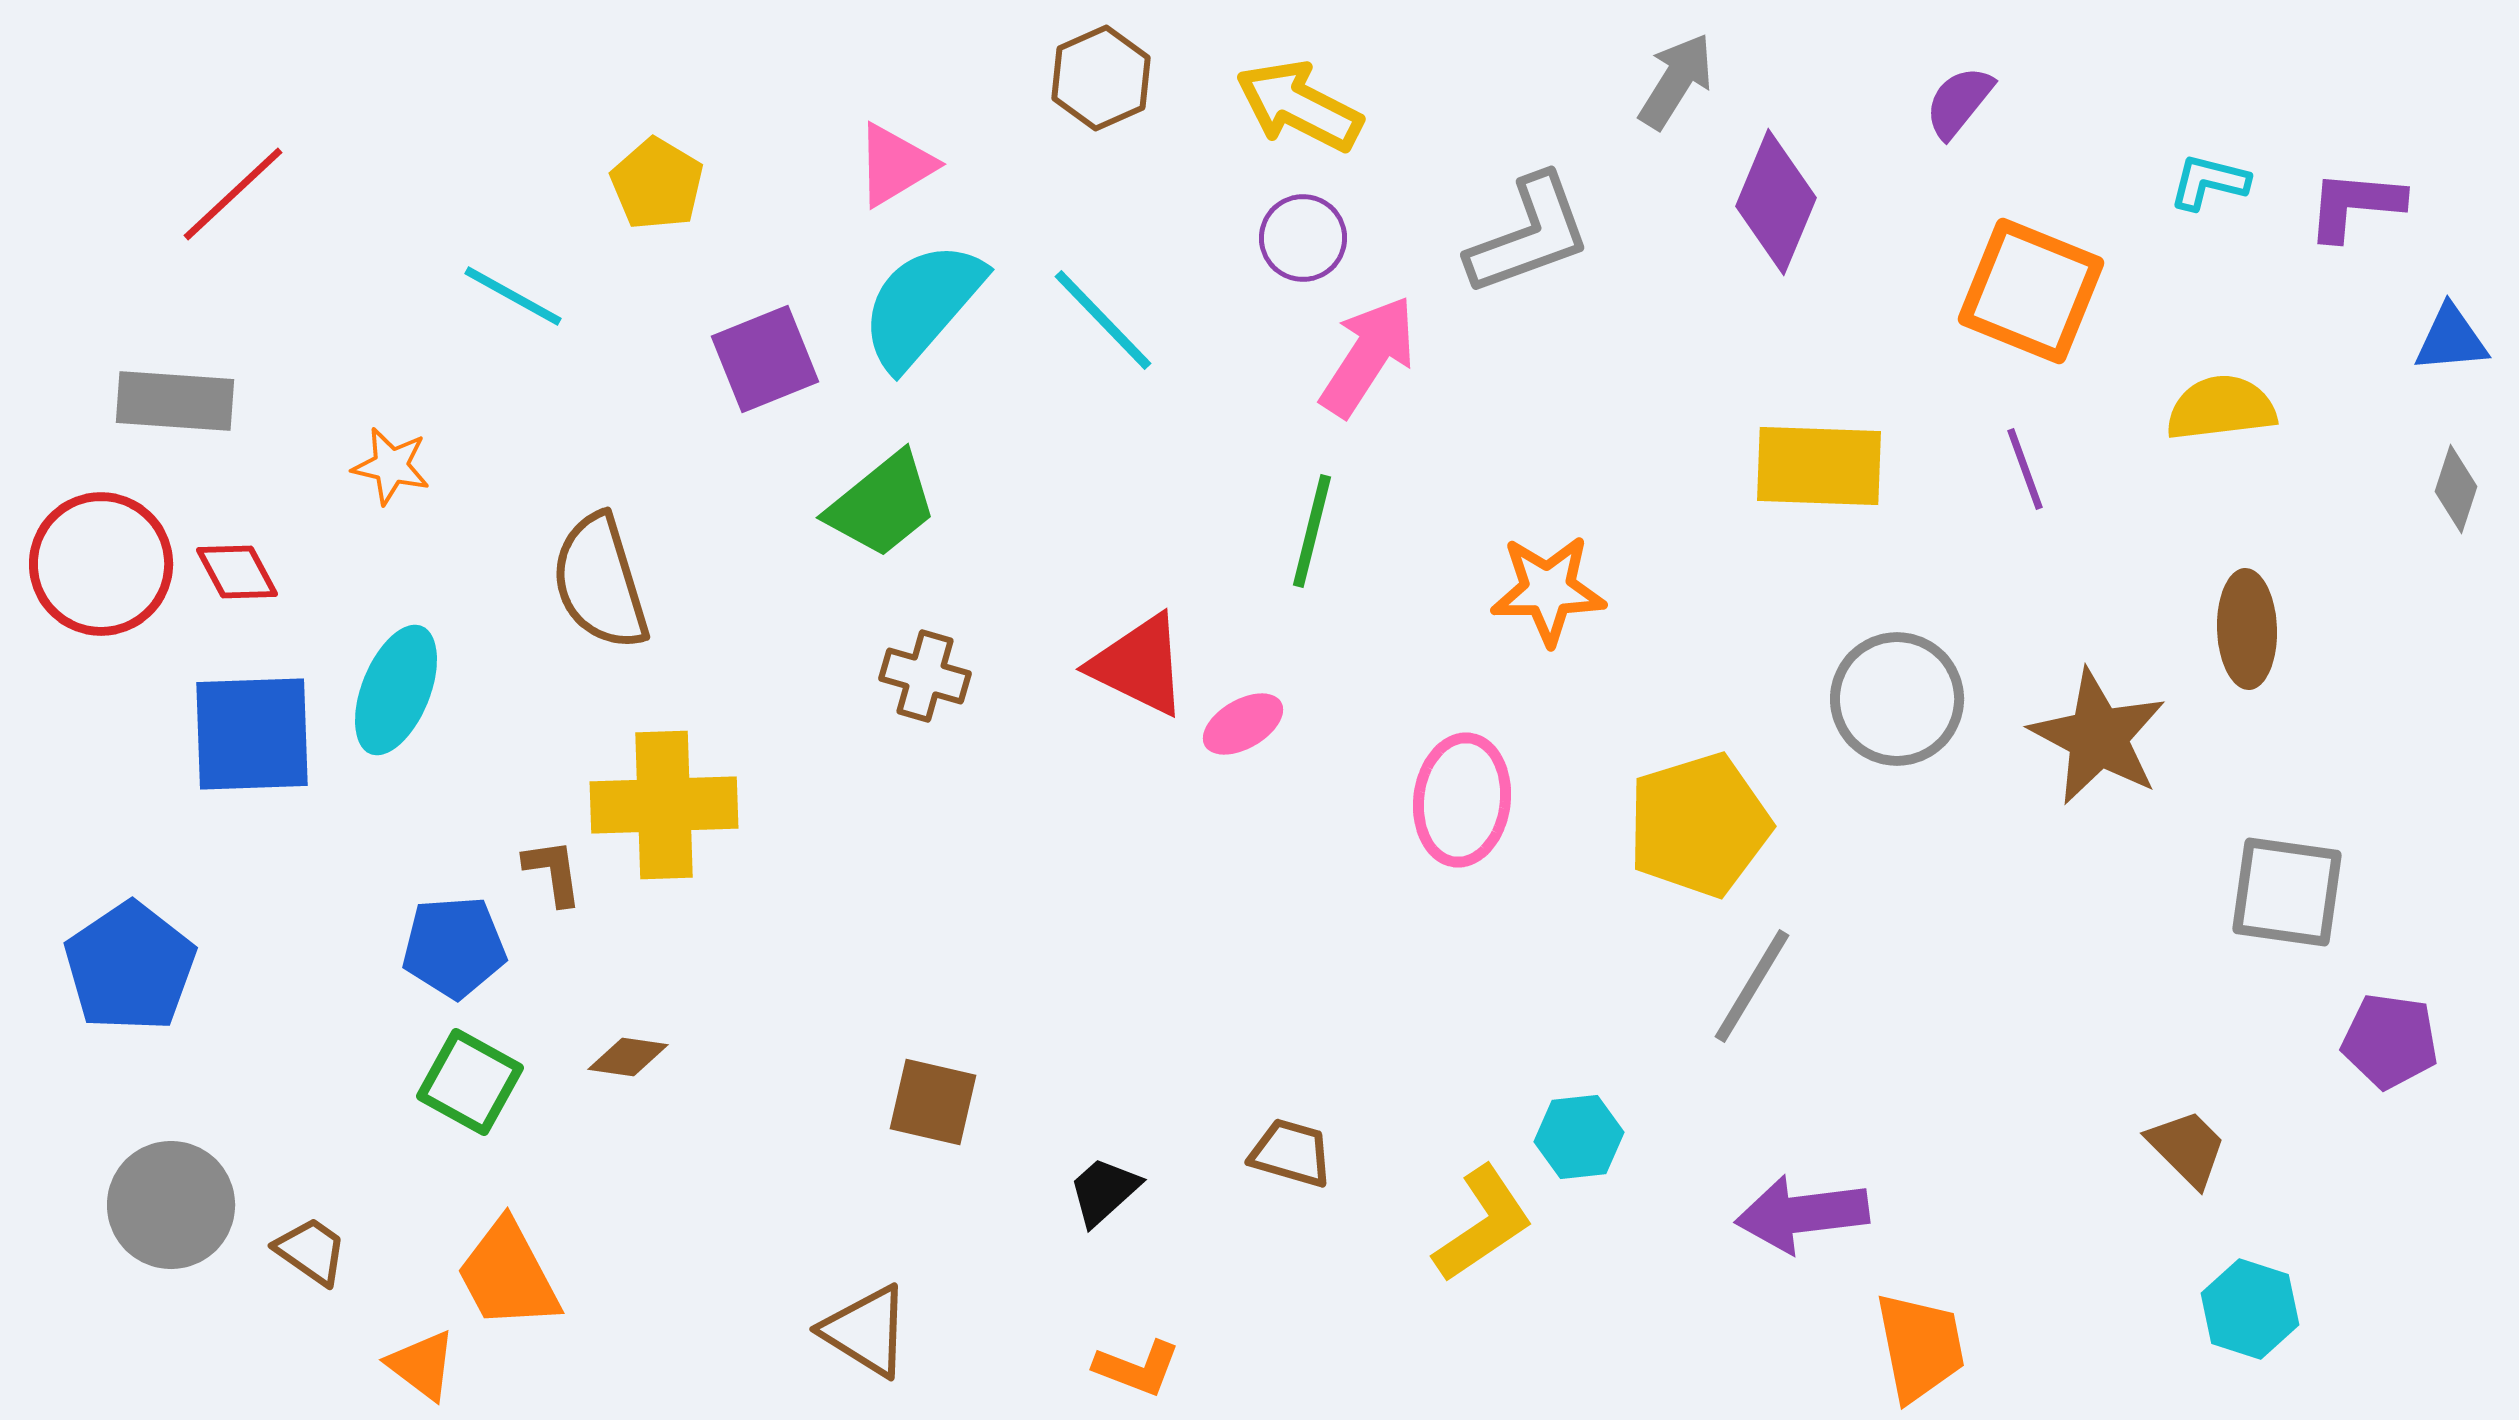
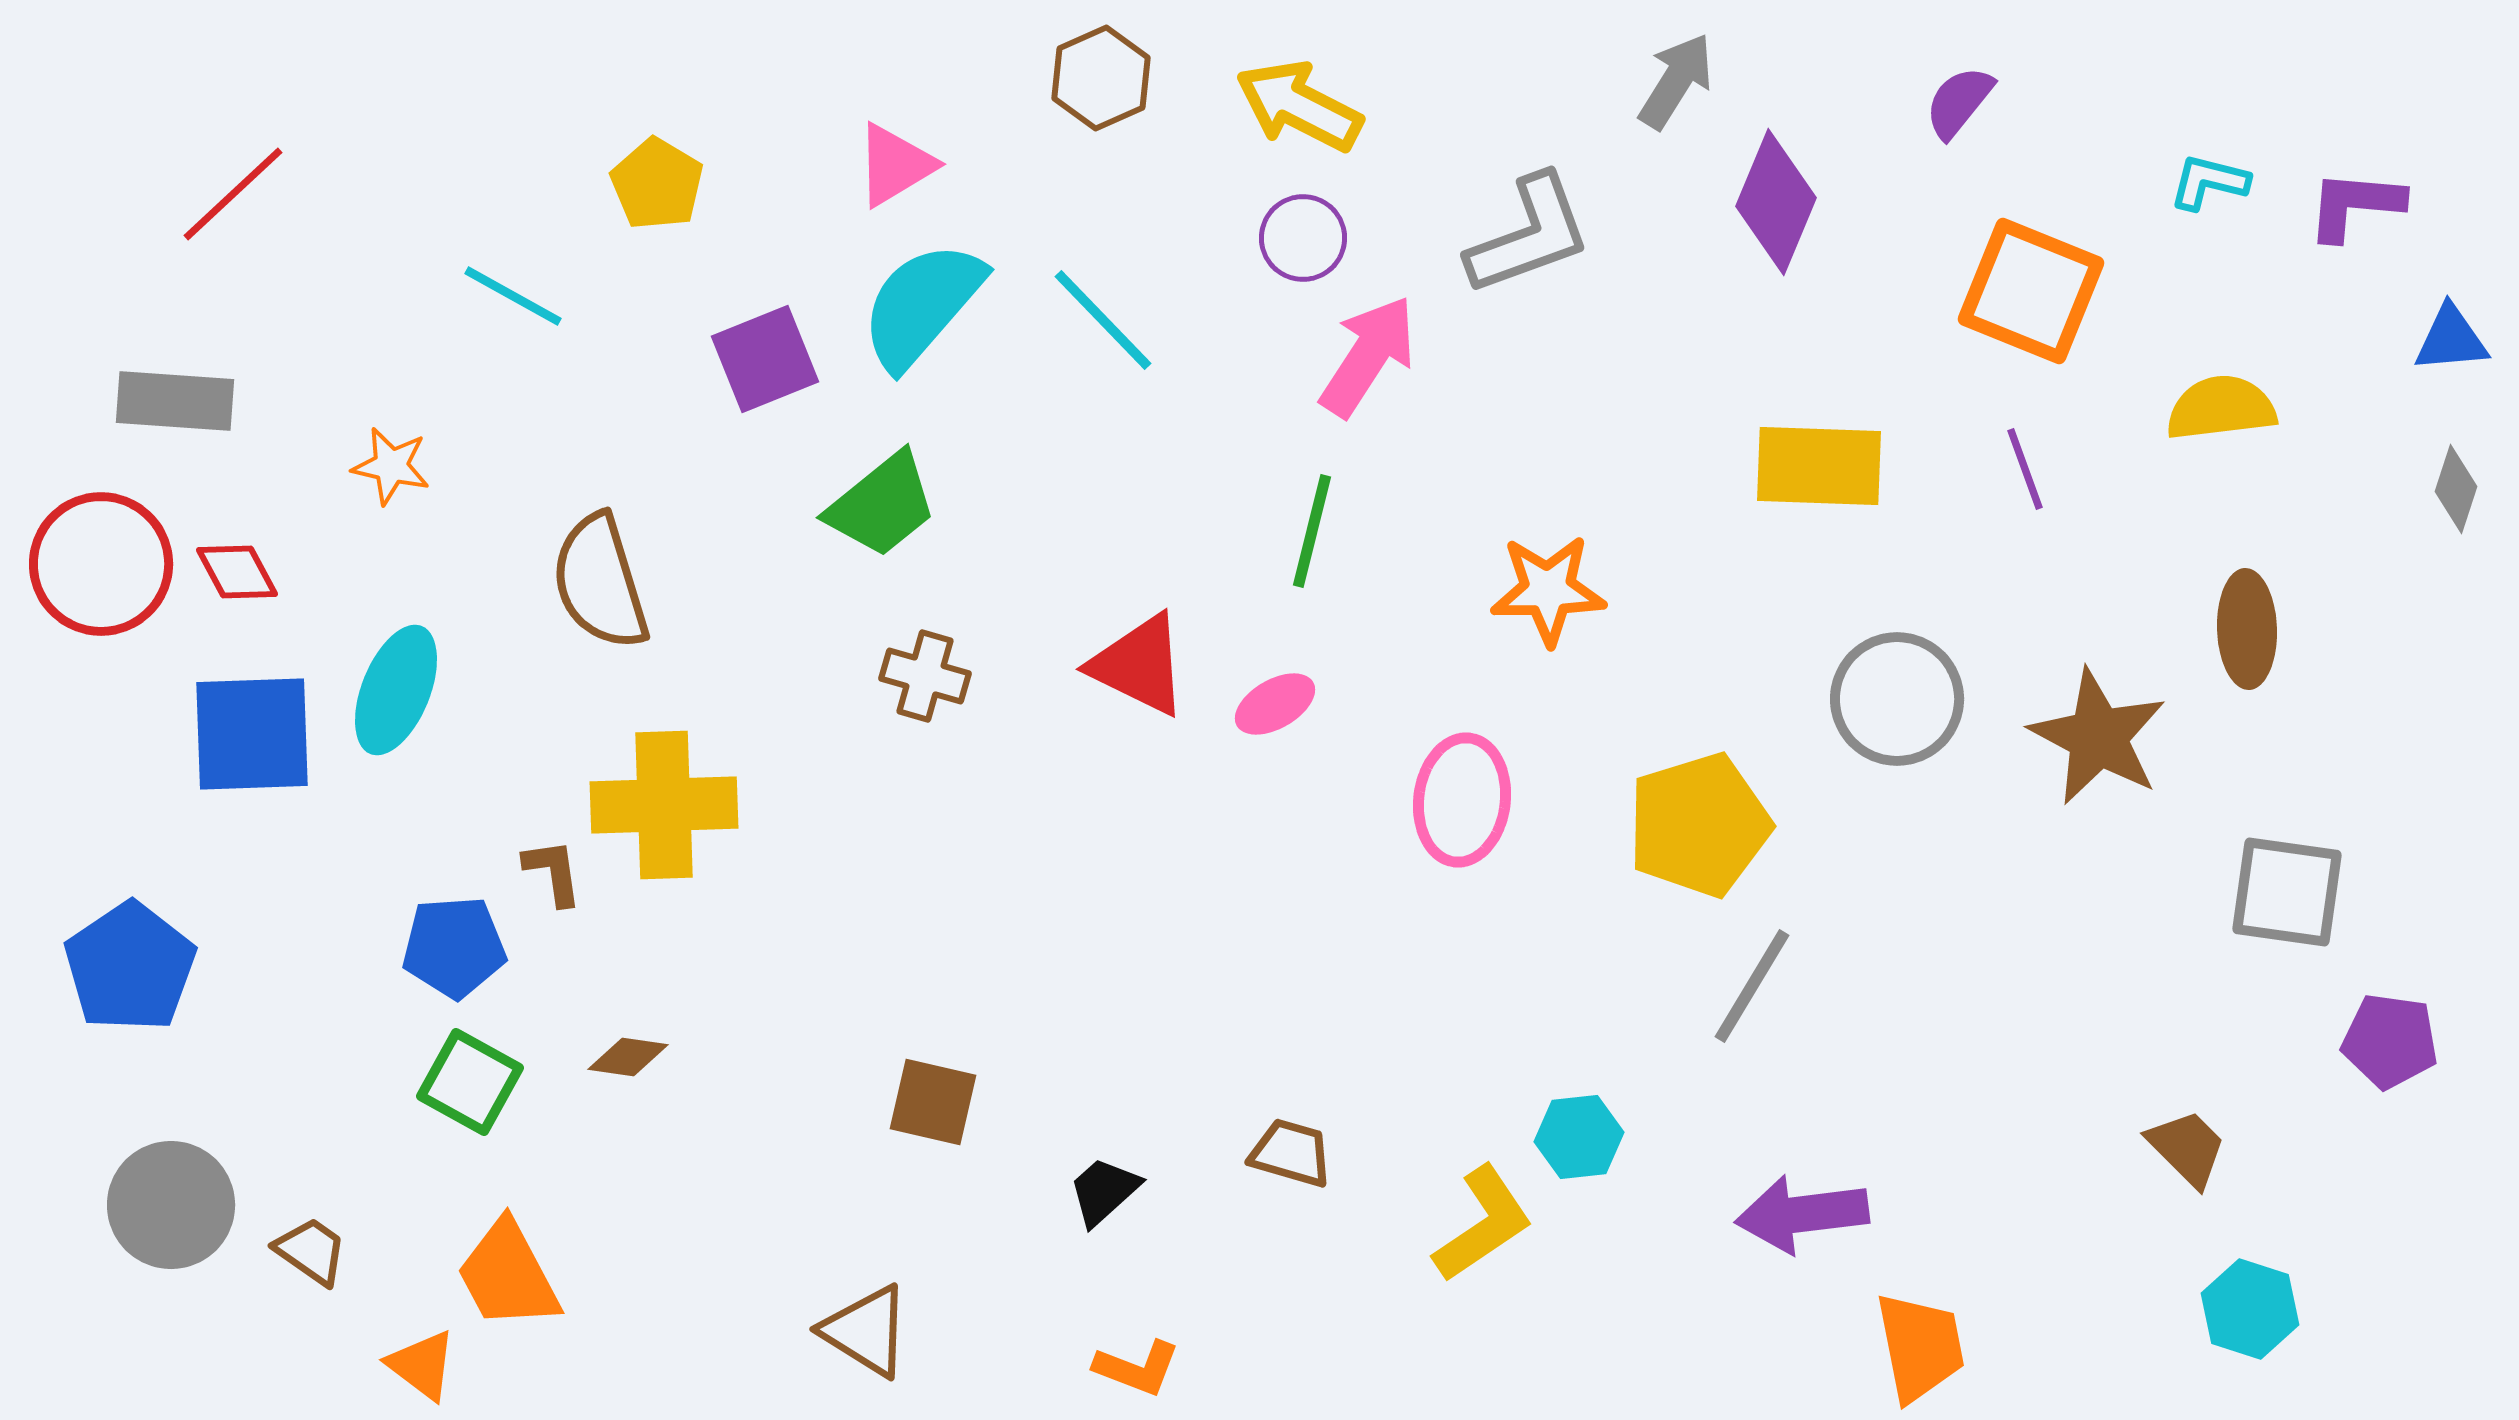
pink ellipse at (1243, 724): moved 32 px right, 20 px up
